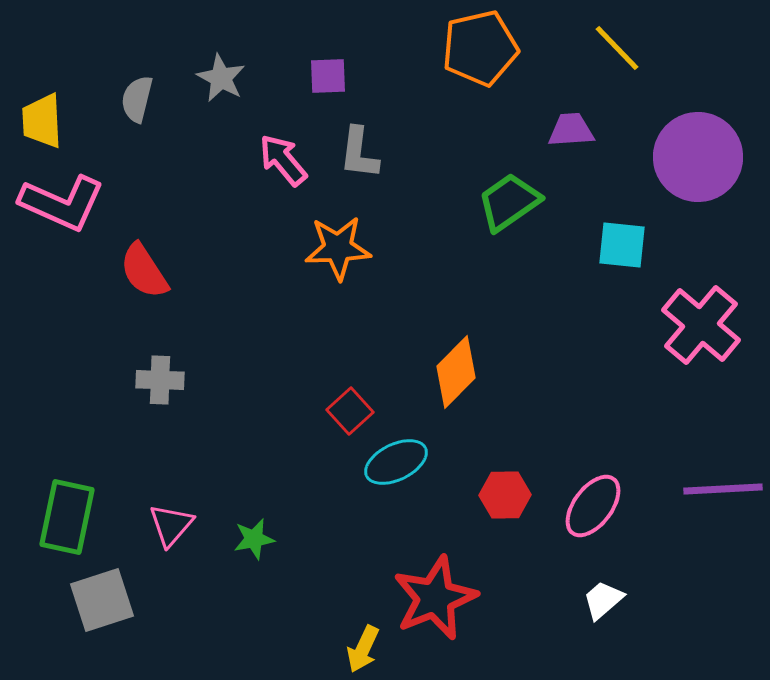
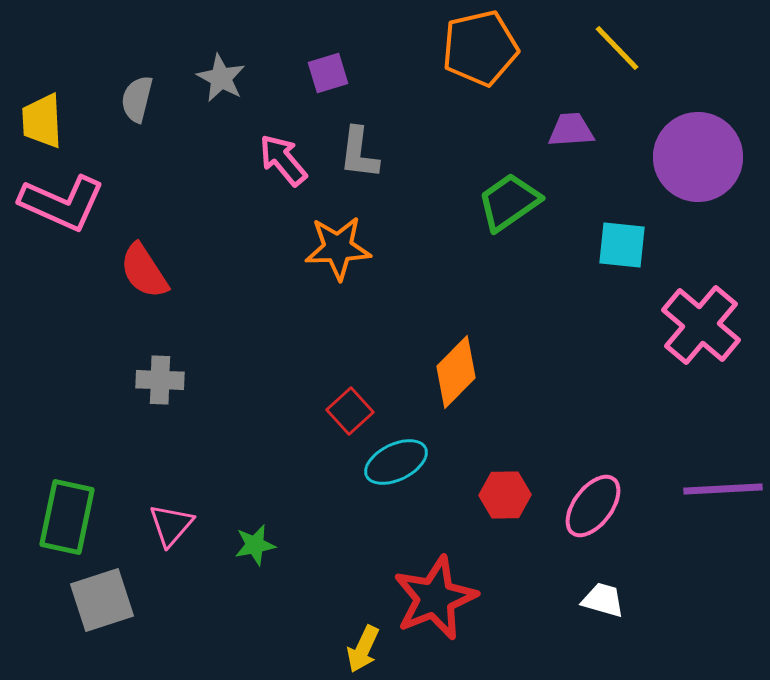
purple square: moved 3 px up; rotated 15 degrees counterclockwise
green star: moved 1 px right, 6 px down
white trapezoid: rotated 57 degrees clockwise
